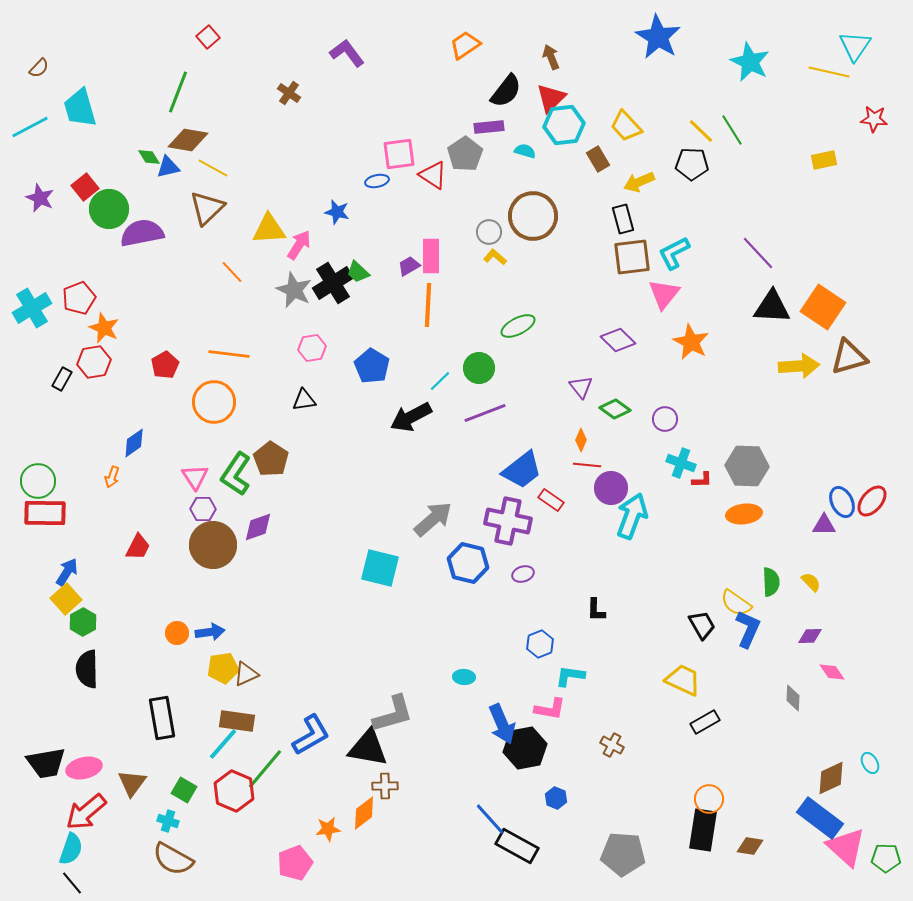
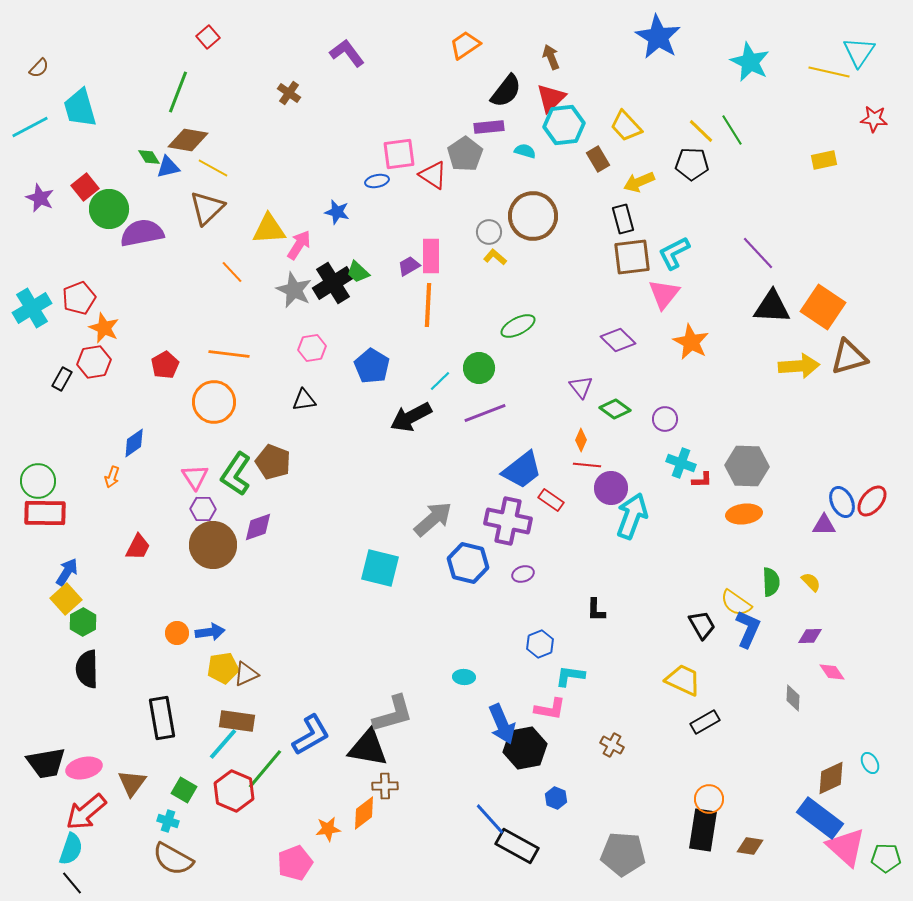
cyan triangle at (855, 46): moved 4 px right, 6 px down
brown pentagon at (271, 459): moved 2 px right, 3 px down; rotated 12 degrees counterclockwise
